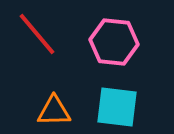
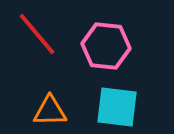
pink hexagon: moved 8 px left, 4 px down
orange triangle: moved 4 px left
